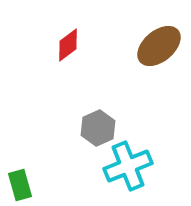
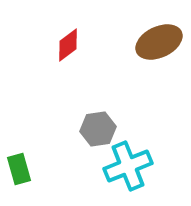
brown ellipse: moved 4 px up; rotated 15 degrees clockwise
gray hexagon: moved 1 px down; rotated 16 degrees clockwise
green rectangle: moved 1 px left, 16 px up
